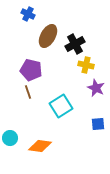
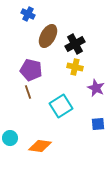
yellow cross: moved 11 px left, 2 px down
